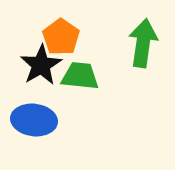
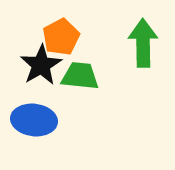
orange pentagon: rotated 9 degrees clockwise
green arrow: rotated 9 degrees counterclockwise
